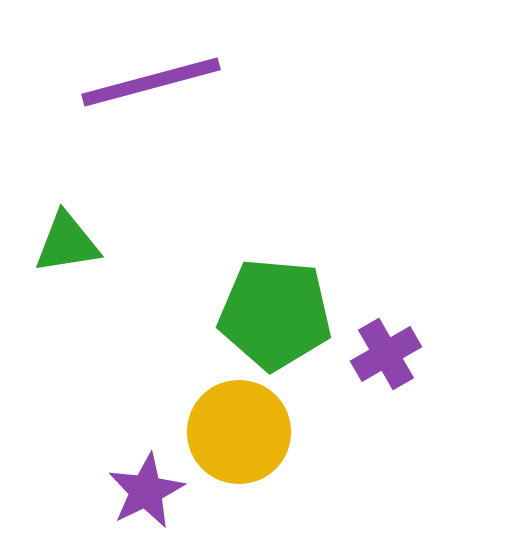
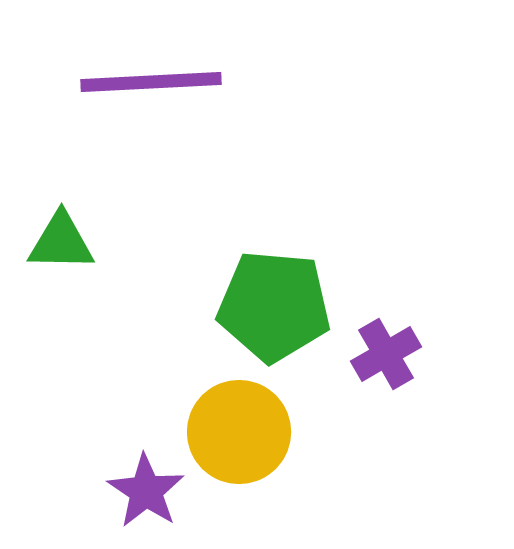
purple line: rotated 12 degrees clockwise
green triangle: moved 6 px left, 1 px up; rotated 10 degrees clockwise
green pentagon: moved 1 px left, 8 px up
purple star: rotated 12 degrees counterclockwise
